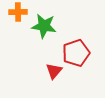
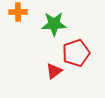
green star: moved 10 px right, 2 px up; rotated 10 degrees counterclockwise
red triangle: rotated 12 degrees clockwise
